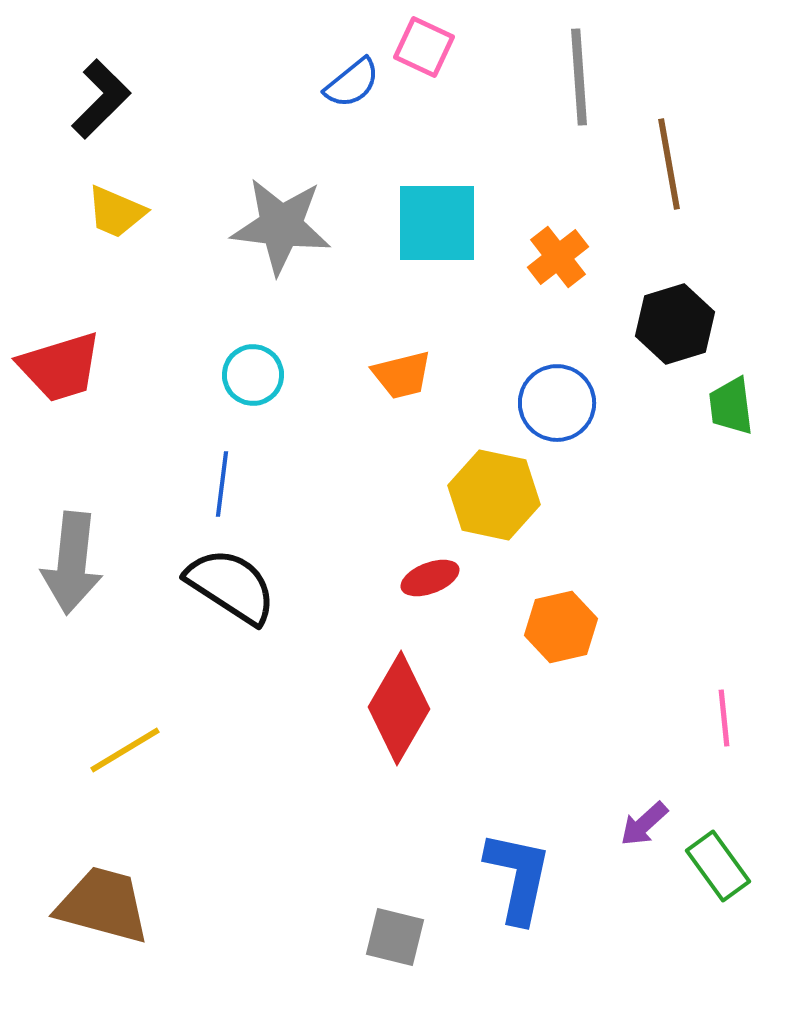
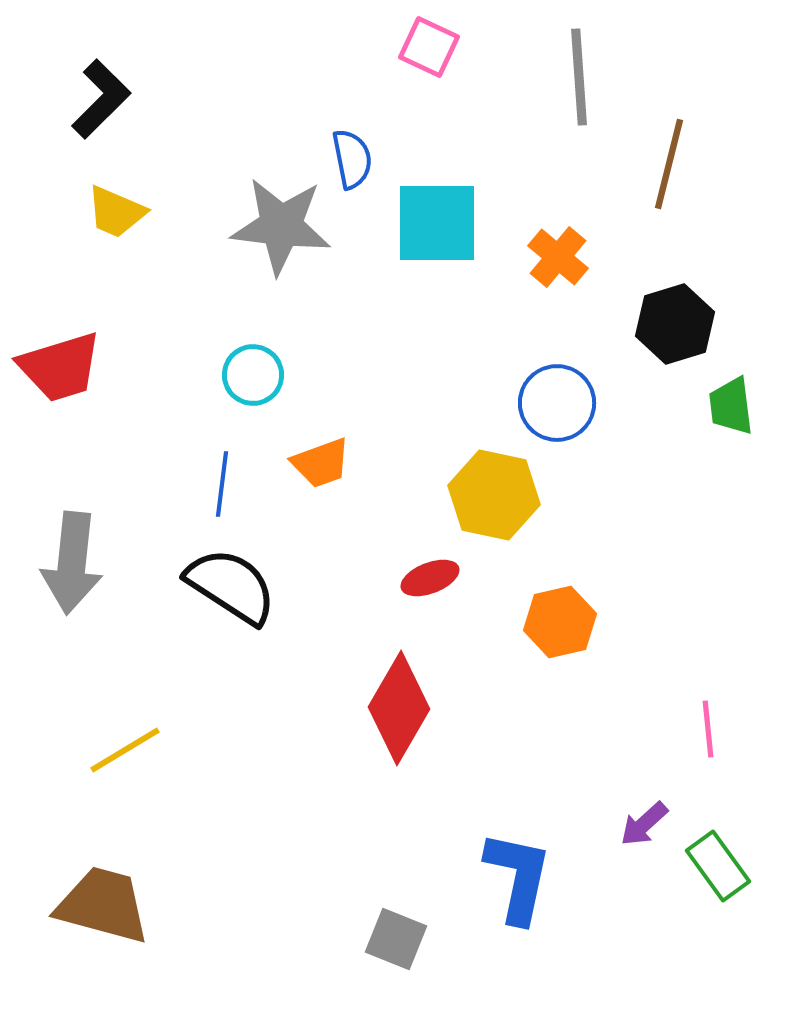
pink square: moved 5 px right
blue semicircle: moved 76 px down; rotated 62 degrees counterclockwise
brown line: rotated 24 degrees clockwise
orange cross: rotated 12 degrees counterclockwise
orange trapezoid: moved 81 px left, 88 px down; rotated 6 degrees counterclockwise
orange hexagon: moved 1 px left, 5 px up
pink line: moved 16 px left, 11 px down
gray square: moved 1 px right, 2 px down; rotated 8 degrees clockwise
